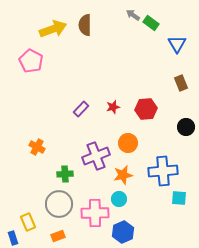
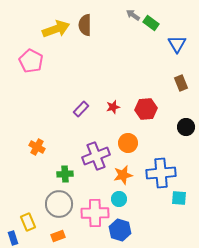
yellow arrow: moved 3 px right
blue cross: moved 2 px left, 2 px down
blue hexagon: moved 3 px left, 2 px up; rotated 20 degrees counterclockwise
